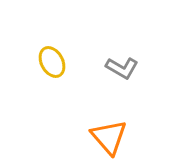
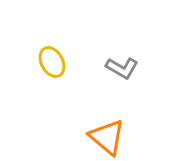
orange triangle: moved 2 px left; rotated 9 degrees counterclockwise
